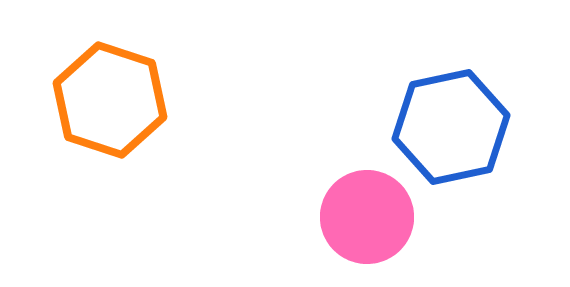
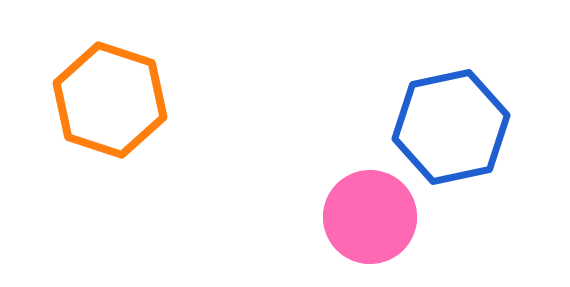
pink circle: moved 3 px right
